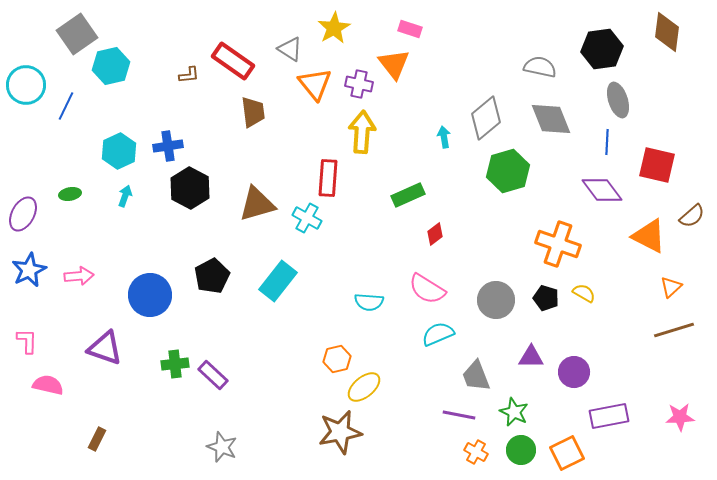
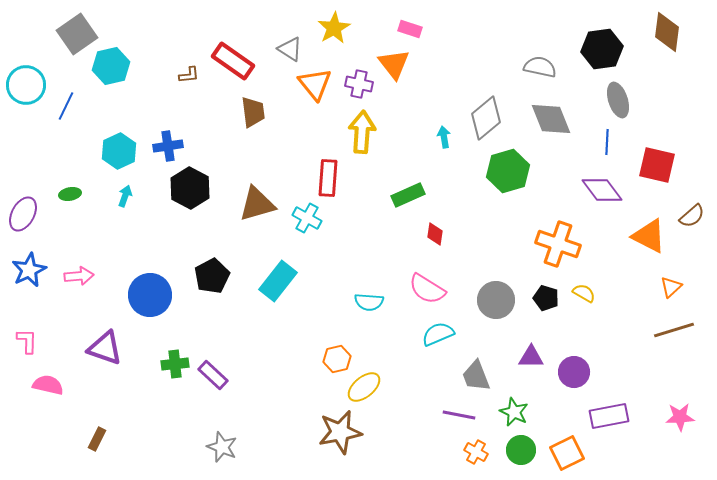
red diamond at (435, 234): rotated 45 degrees counterclockwise
